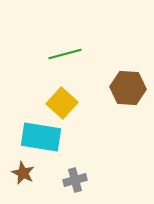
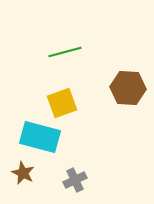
green line: moved 2 px up
yellow square: rotated 28 degrees clockwise
cyan rectangle: moved 1 px left; rotated 6 degrees clockwise
gray cross: rotated 10 degrees counterclockwise
